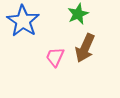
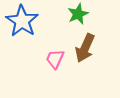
blue star: moved 1 px left
pink trapezoid: moved 2 px down
